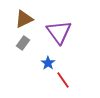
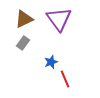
purple triangle: moved 13 px up
blue star: moved 3 px right, 1 px up; rotated 16 degrees clockwise
red line: moved 2 px right, 1 px up; rotated 12 degrees clockwise
